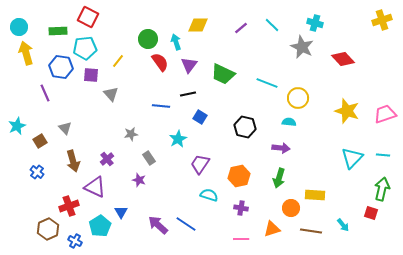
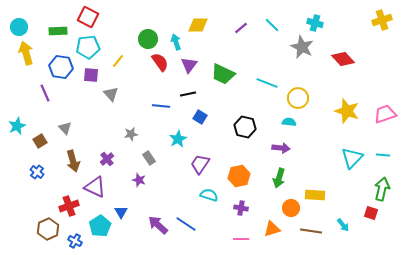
cyan pentagon at (85, 48): moved 3 px right, 1 px up
